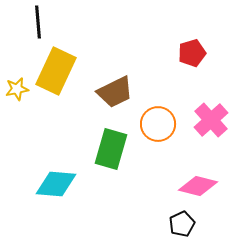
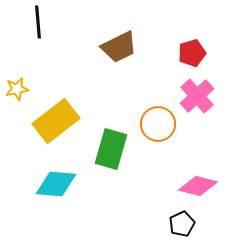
yellow rectangle: moved 50 px down; rotated 27 degrees clockwise
brown trapezoid: moved 4 px right, 45 px up
pink cross: moved 14 px left, 24 px up
